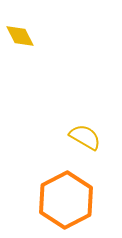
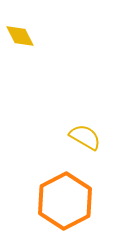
orange hexagon: moved 1 px left, 1 px down
